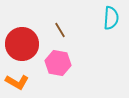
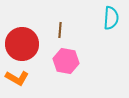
brown line: rotated 35 degrees clockwise
pink hexagon: moved 8 px right, 2 px up
orange L-shape: moved 4 px up
